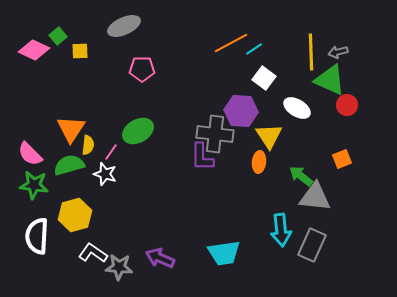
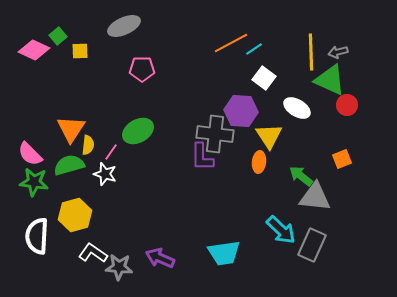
green star: moved 3 px up
cyan arrow: rotated 40 degrees counterclockwise
